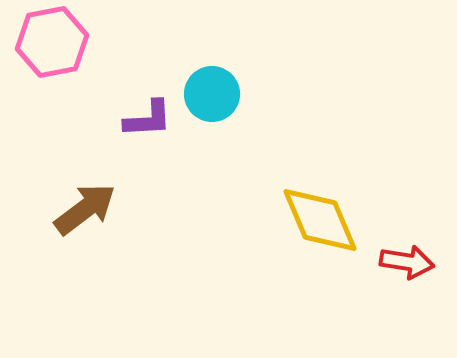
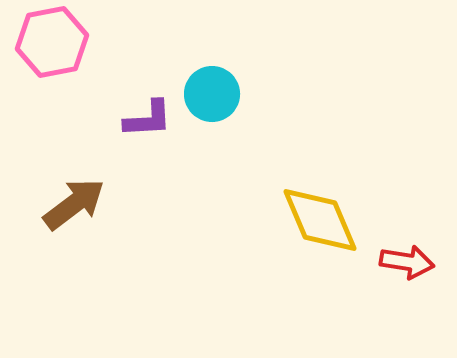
brown arrow: moved 11 px left, 5 px up
